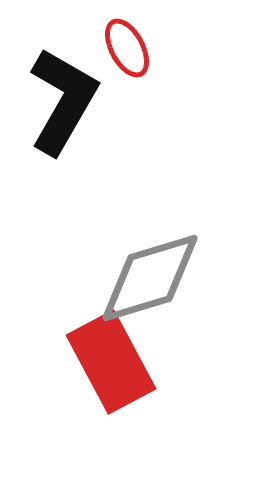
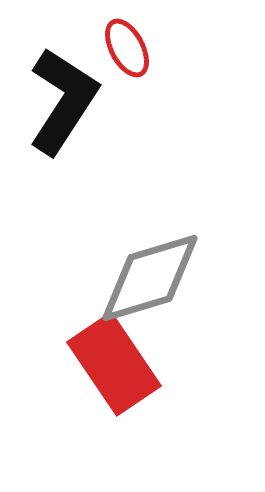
black L-shape: rotated 3 degrees clockwise
red rectangle: moved 3 px right, 2 px down; rotated 6 degrees counterclockwise
